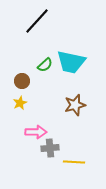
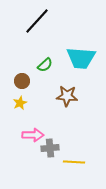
cyan trapezoid: moved 10 px right, 4 px up; rotated 8 degrees counterclockwise
brown star: moved 8 px left, 9 px up; rotated 20 degrees clockwise
pink arrow: moved 3 px left, 3 px down
